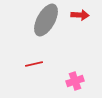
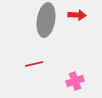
red arrow: moved 3 px left
gray ellipse: rotated 20 degrees counterclockwise
